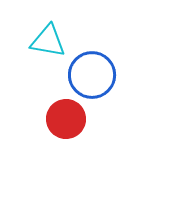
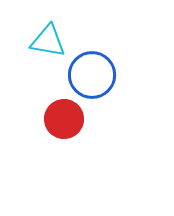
red circle: moved 2 px left
